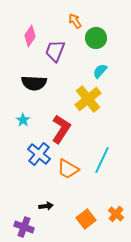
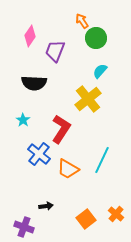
orange arrow: moved 7 px right
